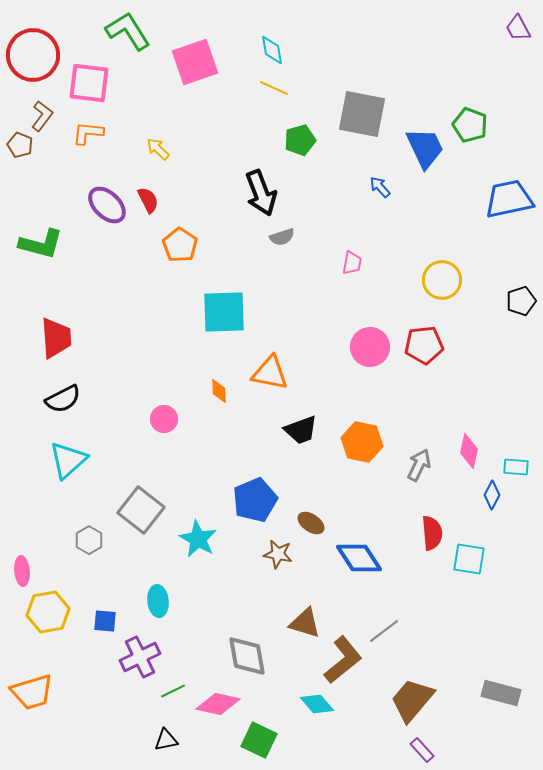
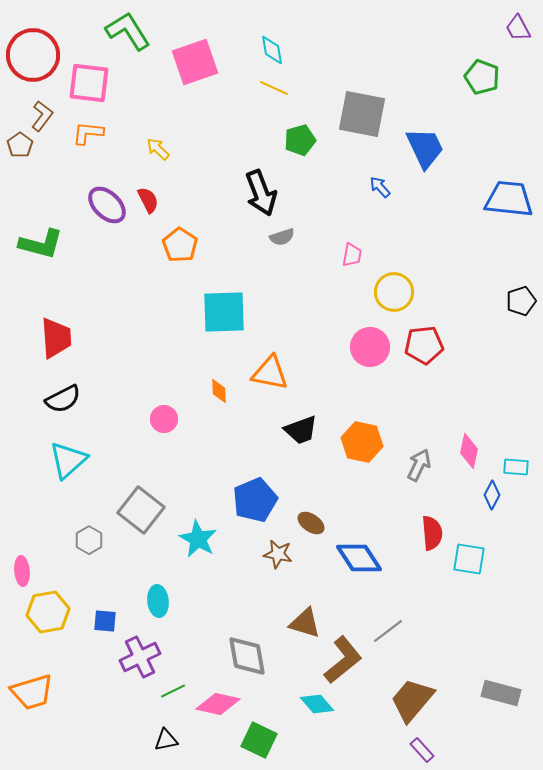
green pentagon at (470, 125): moved 12 px right, 48 px up
brown pentagon at (20, 145): rotated 15 degrees clockwise
blue trapezoid at (509, 199): rotated 18 degrees clockwise
pink trapezoid at (352, 263): moved 8 px up
yellow circle at (442, 280): moved 48 px left, 12 px down
gray line at (384, 631): moved 4 px right
